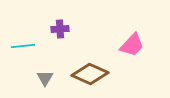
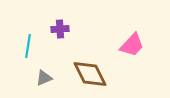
cyan line: moved 5 px right; rotated 75 degrees counterclockwise
brown diamond: rotated 39 degrees clockwise
gray triangle: moved 1 px left; rotated 36 degrees clockwise
